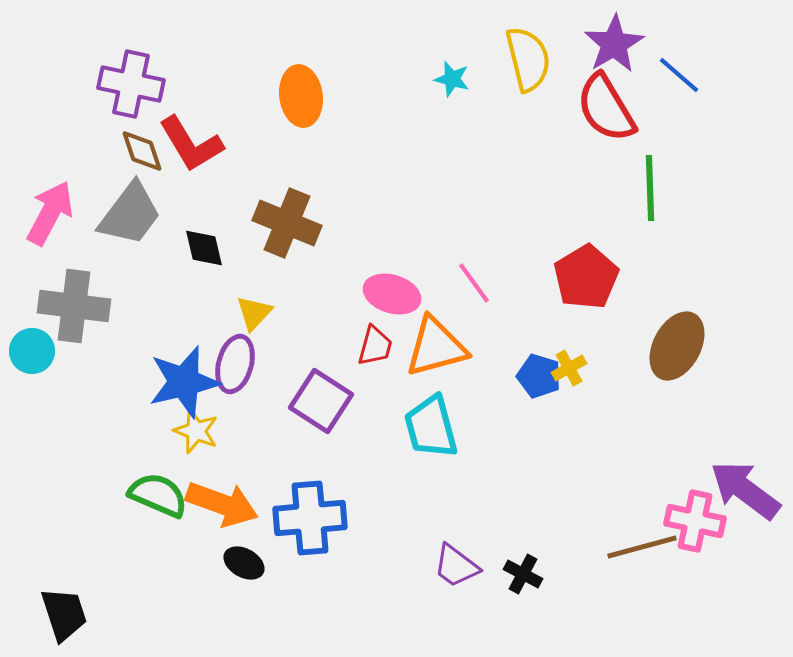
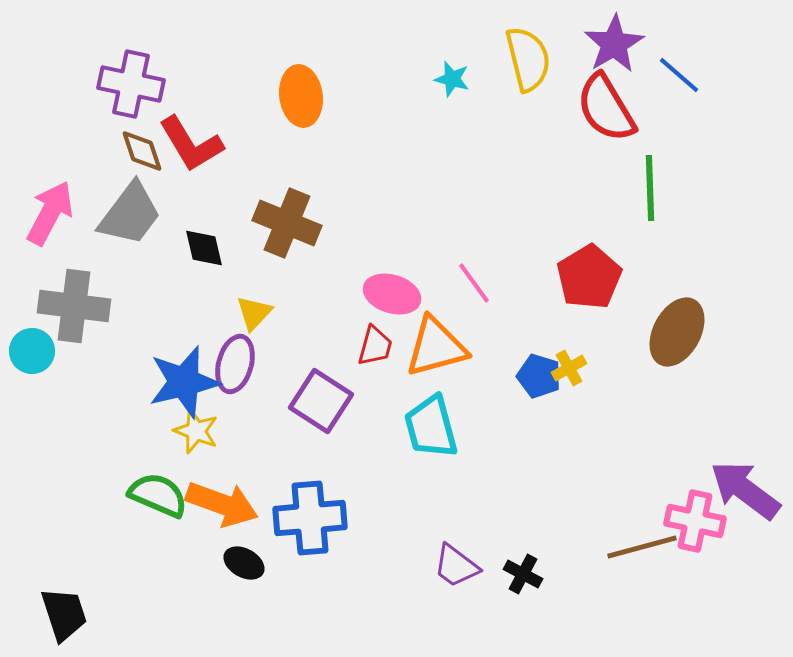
red pentagon: moved 3 px right
brown ellipse: moved 14 px up
